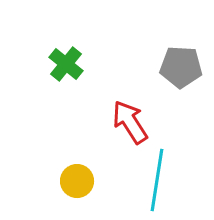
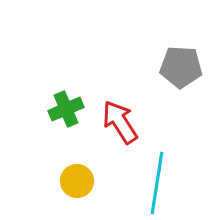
green cross: moved 45 px down; rotated 28 degrees clockwise
red arrow: moved 10 px left
cyan line: moved 3 px down
